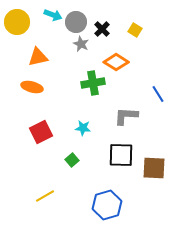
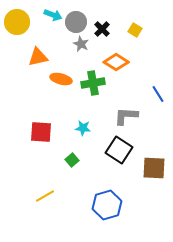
orange ellipse: moved 29 px right, 8 px up
red square: rotated 30 degrees clockwise
black square: moved 2 px left, 5 px up; rotated 32 degrees clockwise
